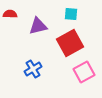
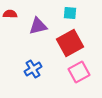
cyan square: moved 1 px left, 1 px up
pink square: moved 5 px left
